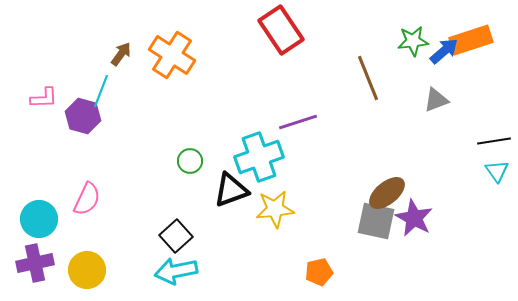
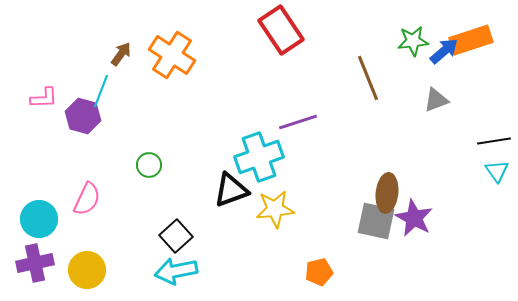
green circle: moved 41 px left, 4 px down
brown ellipse: rotated 45 degrees counterclockwise
